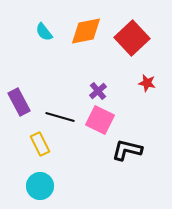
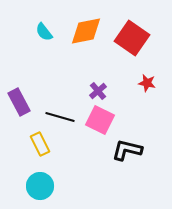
red square: rotated 12 degrees counterclockwise
